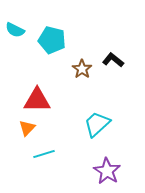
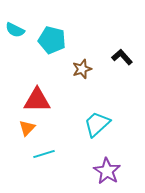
black L-shape: moved 9 px right, 3 px up; rotated 10 degrees clockwise
brown star: rotated 18 degrees clockwise
